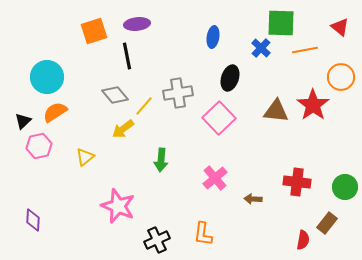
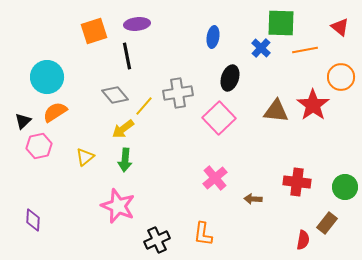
green arrow: moved 36 px left
